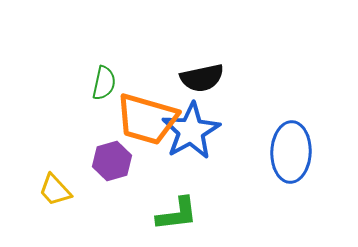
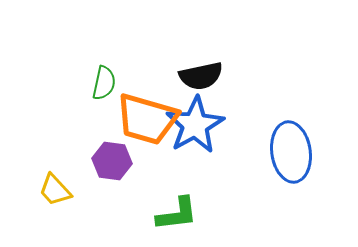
black semicircle: moved 1 px left, 2 px up
blue star: moved 4 px right, 6 px up
blue ellipse: rotated 10 degrees counterclockwise
purple hexagon: rotated 24 degrees clockwise
